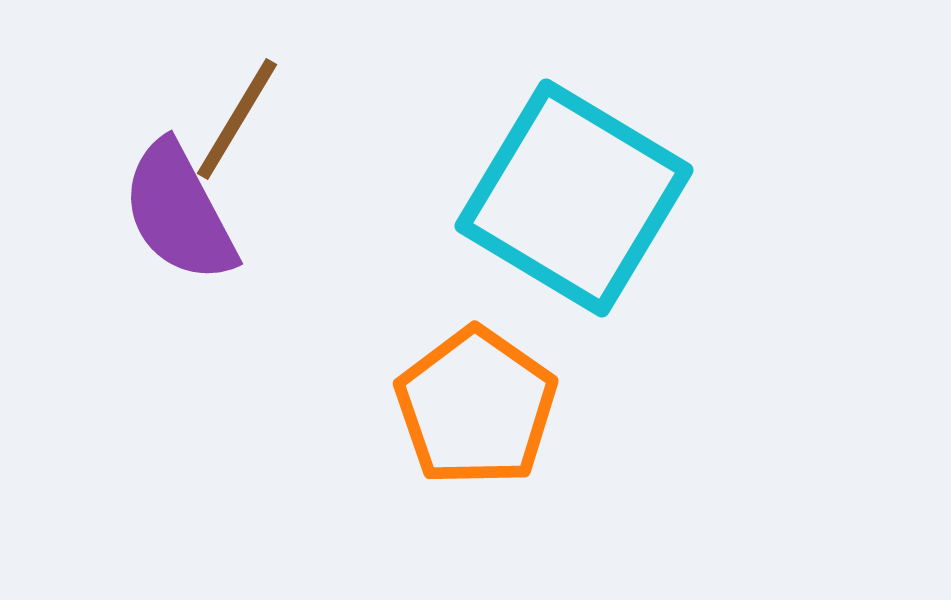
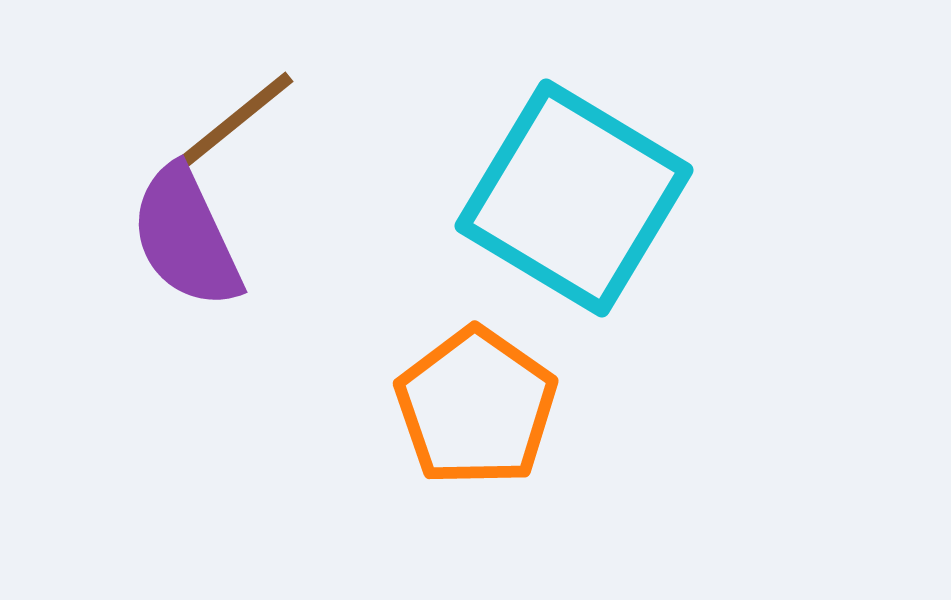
brown line: rotated 20 degrees clockwise
purple semicircle: moved 7 px right, 25 px down; rotated 3 degrees clockwise
